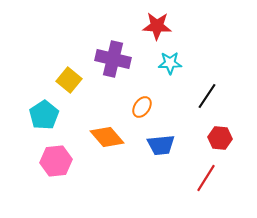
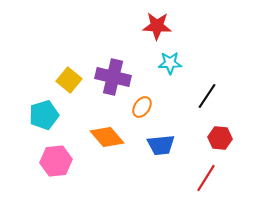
purple cross: moved 18 px down
cyan pentagon: rotated 16 degrees clockwise
